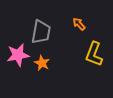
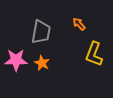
pink star: moved 2 px left, 5 px down; rotated 10 degrees clockwise
